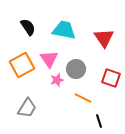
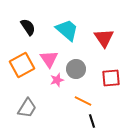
cyan trapezoid: moved 3 px right; rotated 30 degrees clockwise
red square: rotated 24 degrees counterclockwise
orange line: moved 3 px down
black line: moved 7 px left
